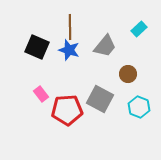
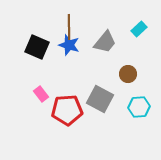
brown line: moved 1 px left
gray trapezoid: moved 4 px up
blue star: moved 5 px up
cyan hexagon: rotated 25 degrees counterclockwise
